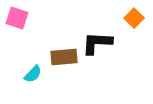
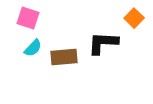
pink square: moved 11 px right
black L-shape: moved 6 px right
cyan semicircle: moved 26 px up
